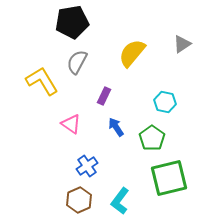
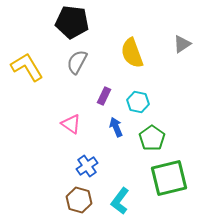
black pentagon: rotated 16 degrees clockwise
yellow semicircle: rotated 60 degrees counterclockwise
yellow L-shape: moved 15 px left, 14 px up
cyan hexagon: moved 27 px left
blue arrow: rotated 12 degrees clockwise
brown hexagon: rotated 20 degrees counterclockwise
